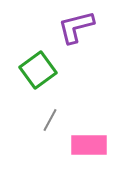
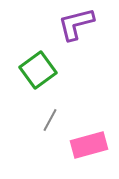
purple L-shape: moved 3 px up
pink rectangle: rotated 15 degrees counterclockwise
